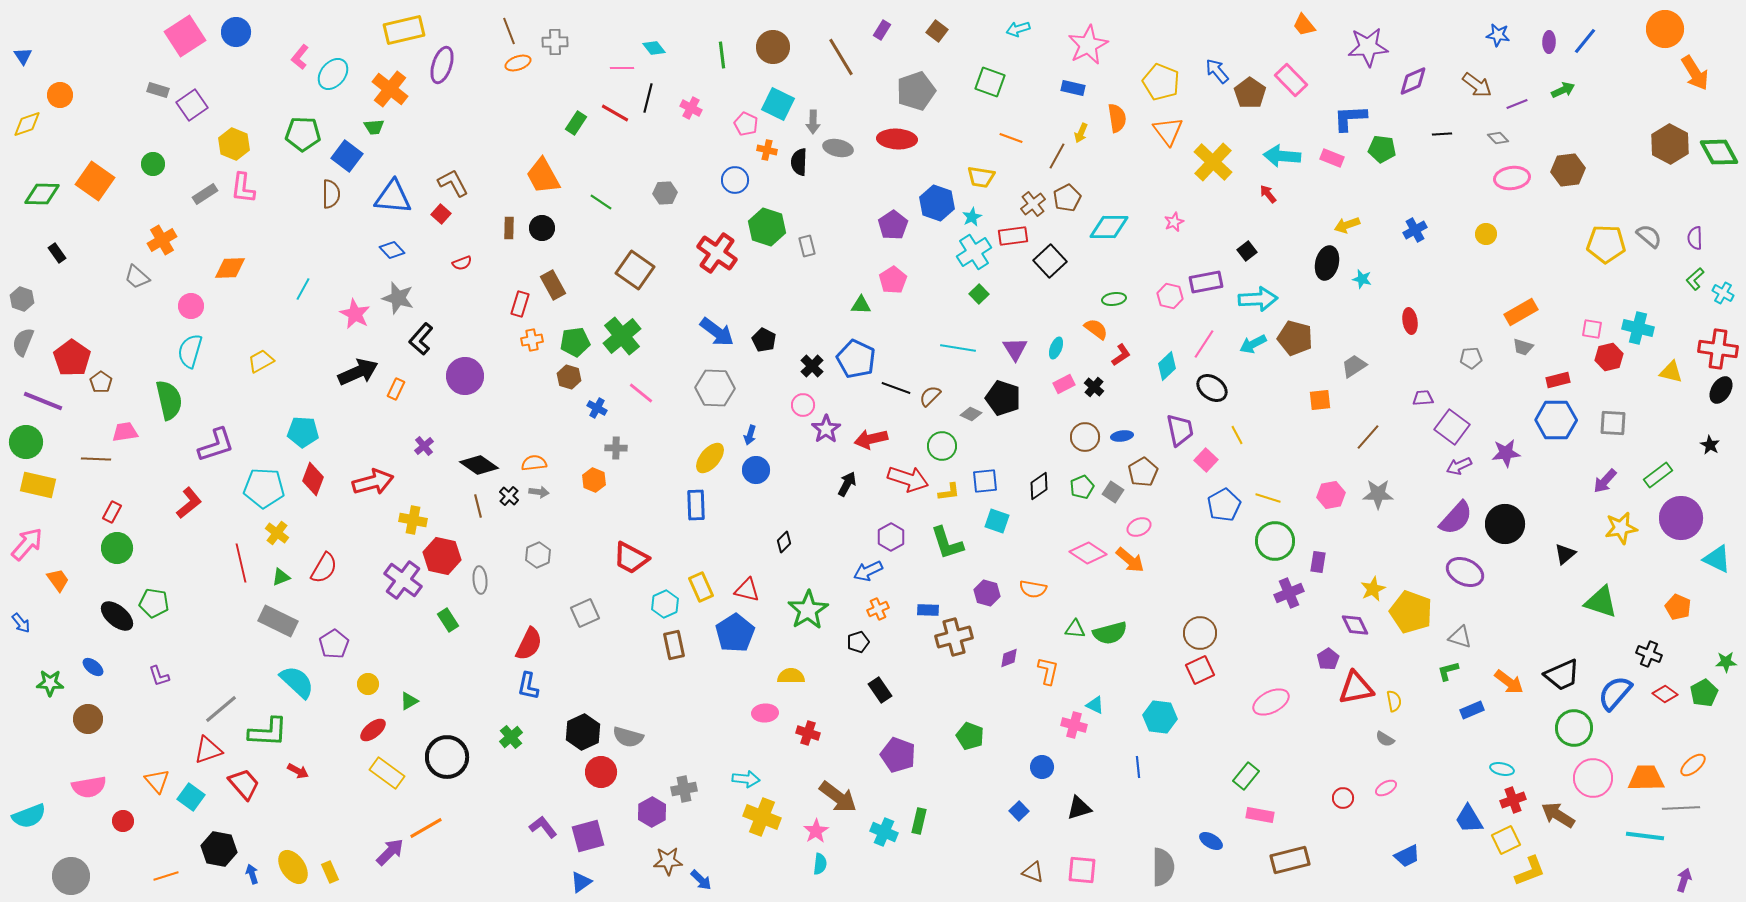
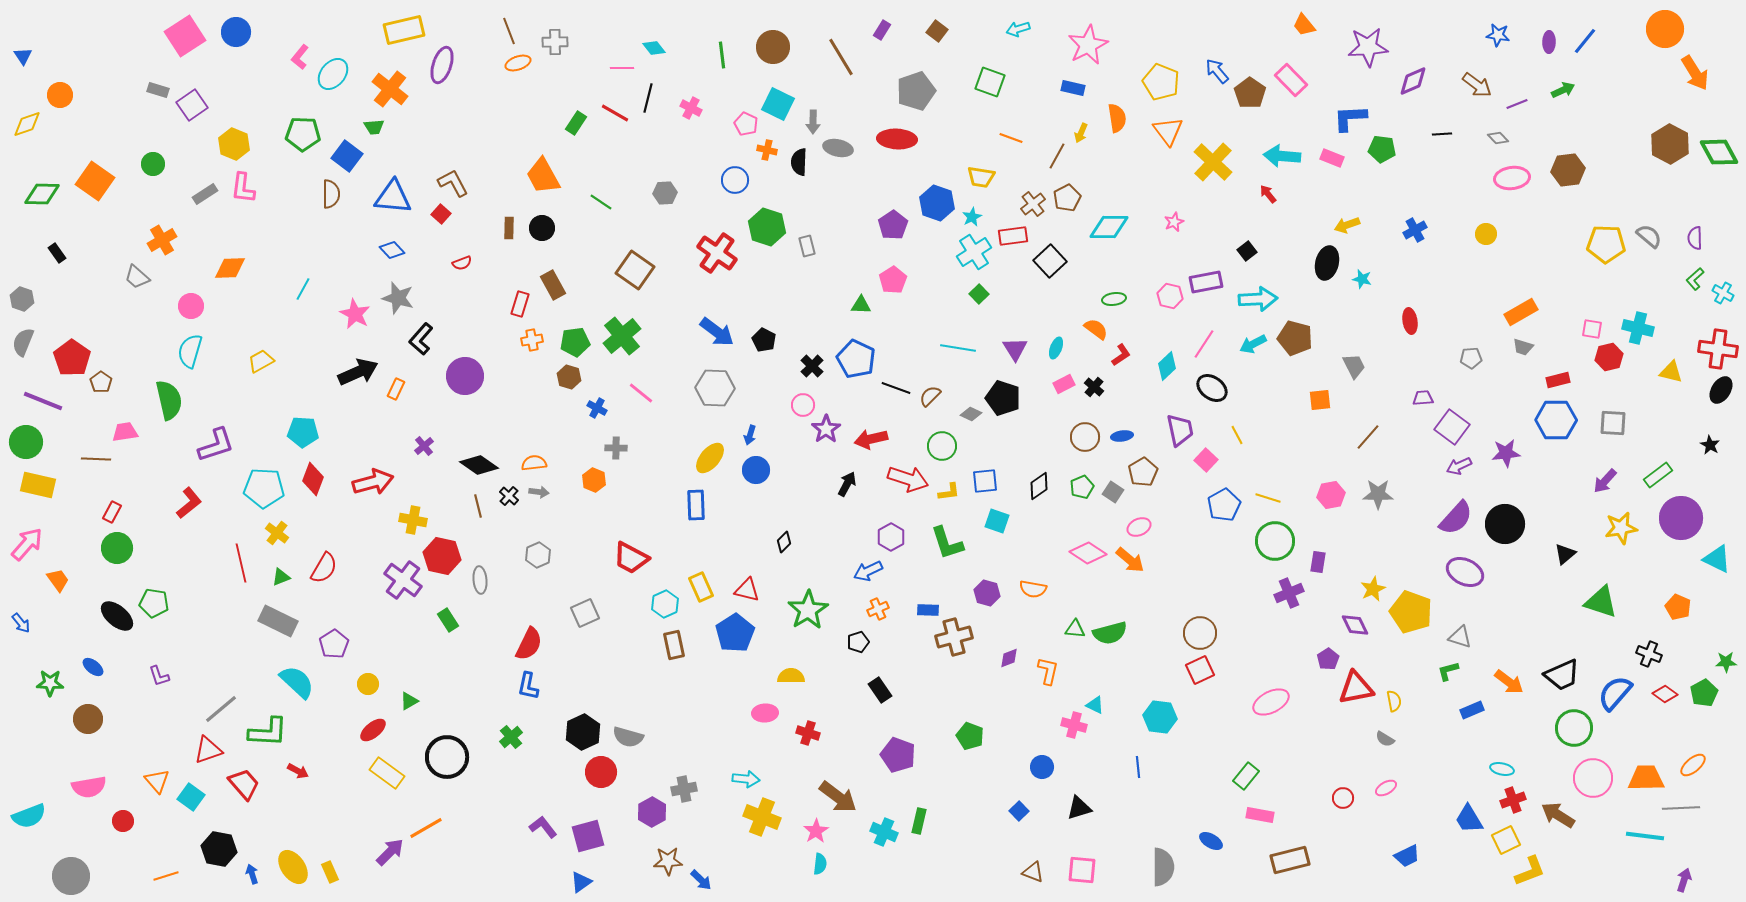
gray trapezoid at (1354, 366): rotated 96 degrees clockwise
